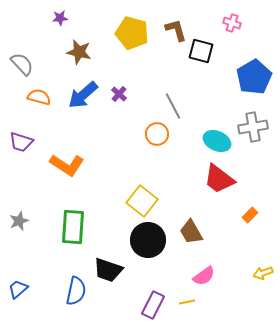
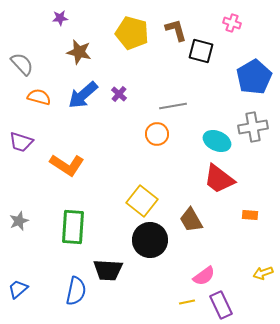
gray line: rotated 72 degrees counterclockwise
orange rectangle: rotated 49 degrees clockwise
brown trapezoid: moved 12 px up
black circle: moved 2 px right
black trapezoid: rotated 16 degrees counterclockwise
purple rectangle: moved 68 px right; rotated 52 degrees counterclockwise
